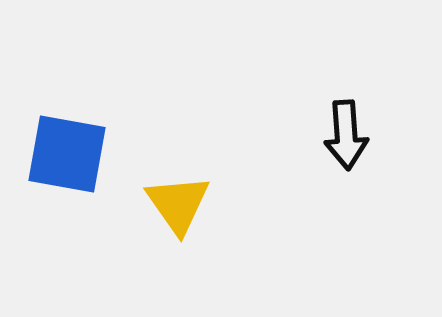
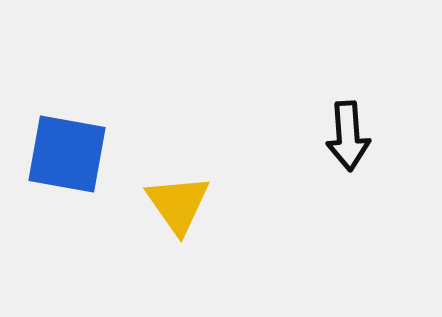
black arrow: moved 2 px right, 1 px down
